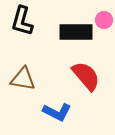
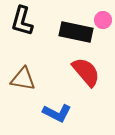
pink circle: moved 1 px left
black rectangle: rotated 12 degrees clockwise
red semicircle: moved 4 px up
blue L-shape: moved 1 px down
